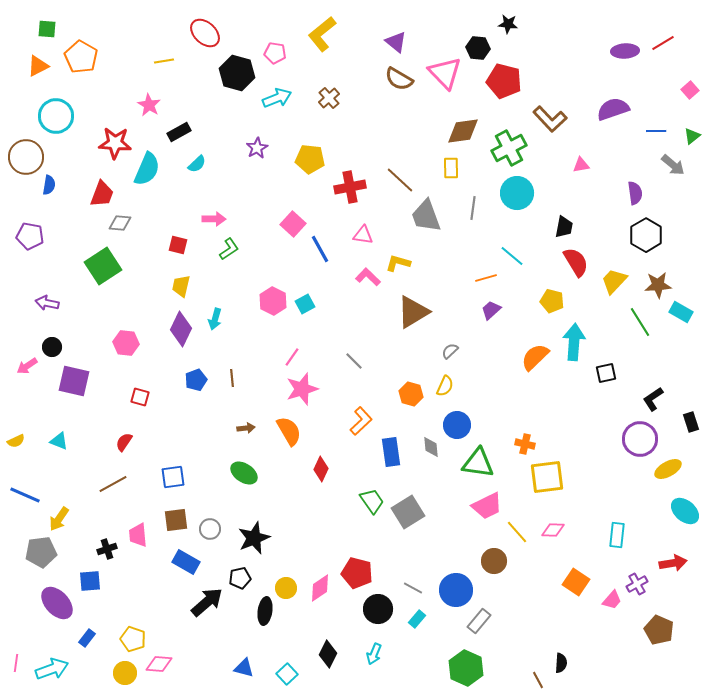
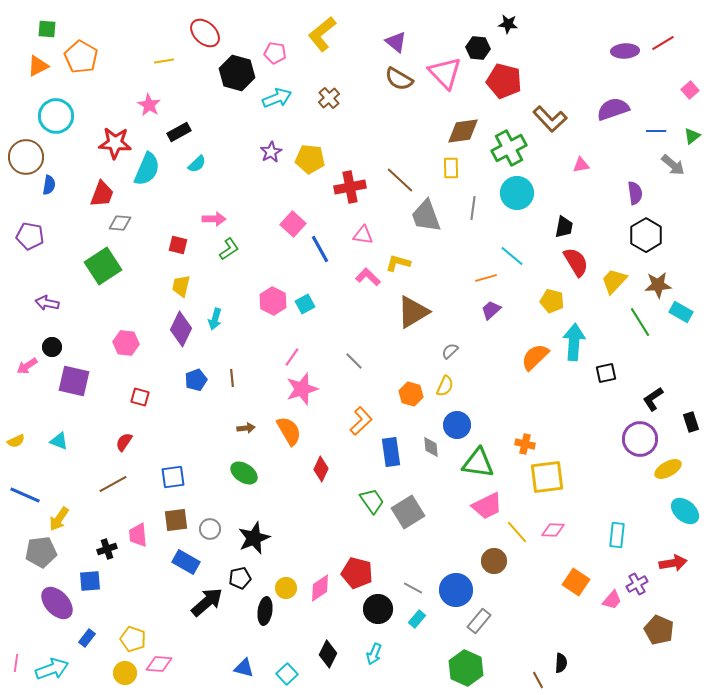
purple star at (257, 148): moved 14 px right, 4 px down
